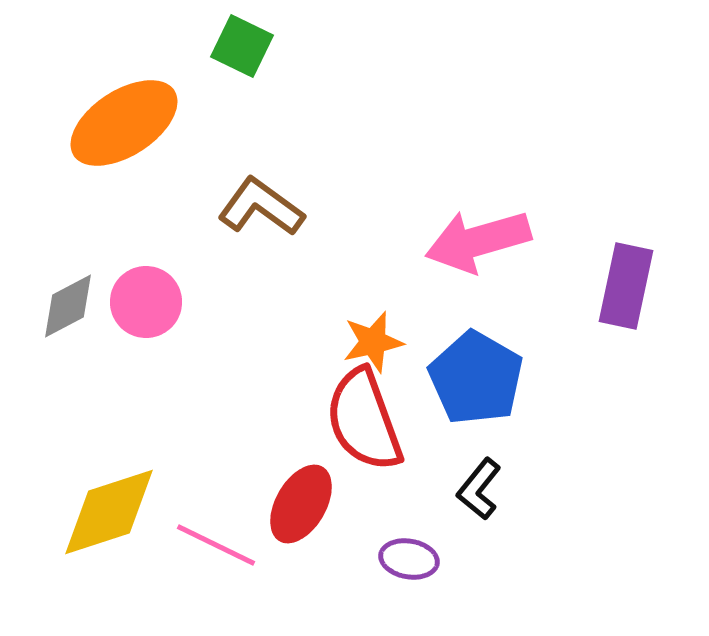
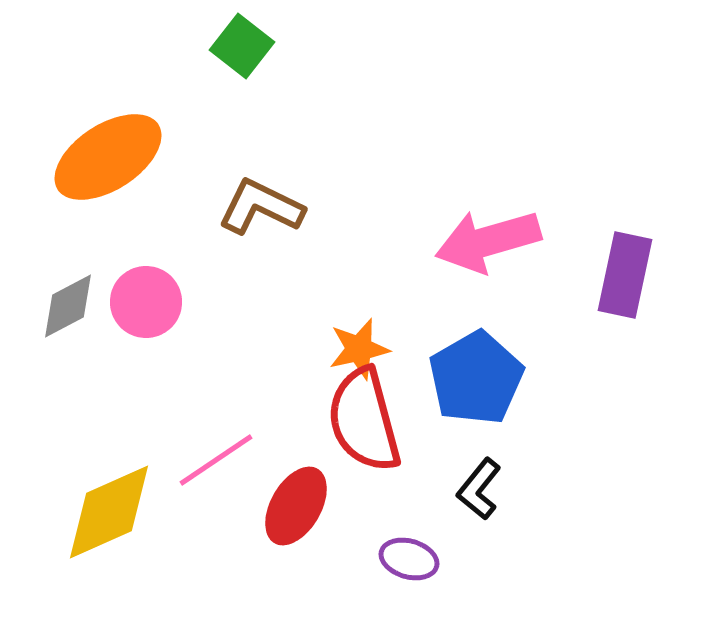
green square: rotated 12 degrees clockwise
orange ellipse: moved 16 px left, 34 px down
brown L-shape: rotated 10 degrees counterclockwise
pink arrow: moved 10 px right
purple rectangle: moved 1 px left, 11 px up
orange star: moved 14 px left, 7 px down
blue pentagon: rotated 12 degrees clockwise
red semicircle: rotated 5 degrees clockwise
red ellipse: moved 5 px left, 2 px down
yellow diamond: rotated 6 degrees counterclockwise
pink line: moved 85 px up; rotated 60 degrees counterclockwise
purple ellipse: rotated 6 degrees clockwise
